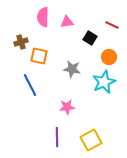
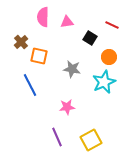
brown cross: rotated 24 degrees counterclockwise
purple line: rotated 24 degrees counterclockwise
